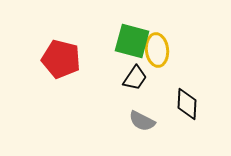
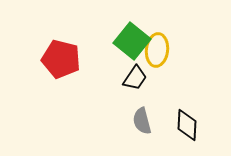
green square: rotated 24 degrees clockwise
yellow ellipse: rotated 12 degrees clockwise
black diamond: moved 21 px down
gray semicircle: rotated 48 degrees clockwise
